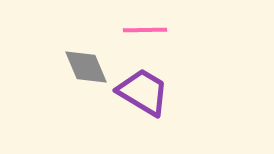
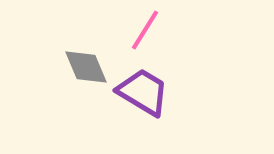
pink line: rotated 57 degrees counterclockwise
